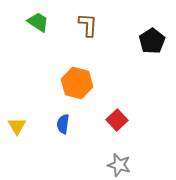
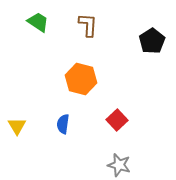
orange hexagon: moved 4 px right, 4 px up
